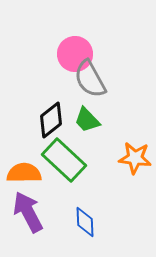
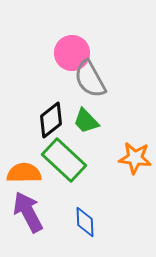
pink circle: moved 3 px left, 1 px up
green trapezoid: moved 1 px left, 1 px down
